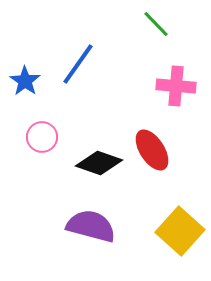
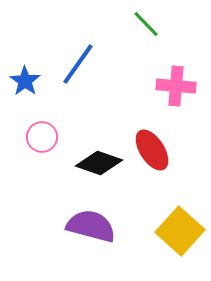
green line: moved 10 px left
